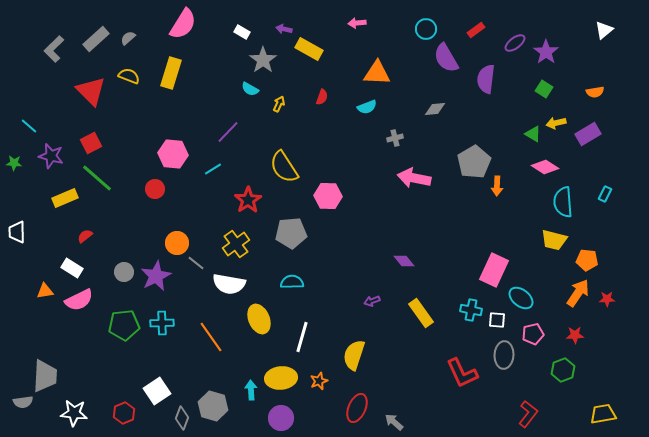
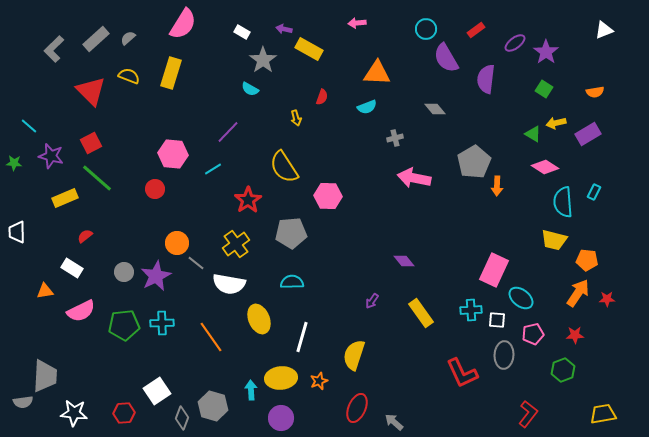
white triangle at (604, 30): rotated 18 degrees clockwise
yellow arrow at (279, 104): moved 17 px right, 14 px down; rotated 140 degrees clockwise
gray diamond at (435, 109): rotated 55 degrees clockwise
cyan rectangle at (605, 194): moved 11 px left, 2 px up
pink semicircle at (79, 300): moved 2 px right, 11 px down
purple arrow at (372, 301): rotated 35 degrees counterclockwise
cyan cross at (471, 310): rotated 15 degrees counterclockwise
red hexagon at (124, 413): rotated 20 degrees clockwise
